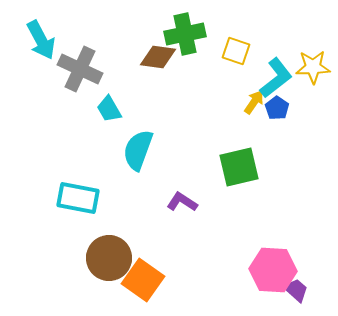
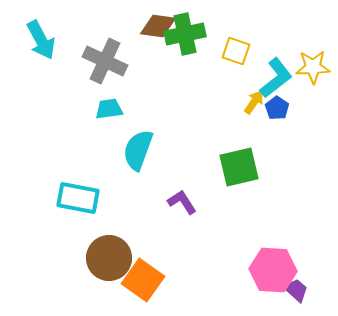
brown diamond: moved 31 px up
gray cross: moved 25 px right, 8 px up
cyan trapezoid: rotated 112 degrees clockwise
purple L-shape: rotated 24 degrees clockwise
